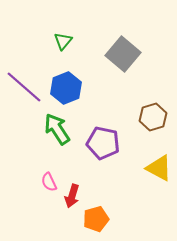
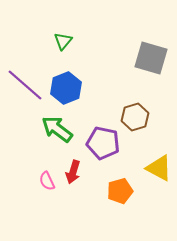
gray square: moved 28 px right, 4 px down; rotated 24 degrees counterclockwise
purple line: moved 1 px right, 2 px up
brown hexagon: moved 18 px left
green arrow: rotated 20 degrees counterclockwise
pink semicircle: moved 2 px left, 1 px up
red arrow: moved 1 px right, 24 px up
orange pentagon: moved 24 px right, 28 px up
